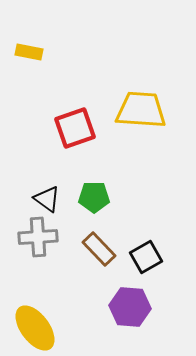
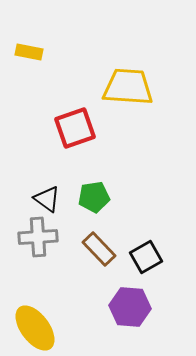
yellow trapezoid: moved 13 px left, 23 px up
green pentagon: rotated 8 degrees counterclockwise
